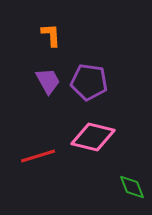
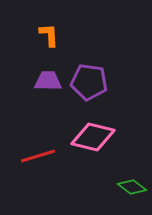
orange L-shape: moved 2 px left
purple trapezoid: rotated 60 degrees counterclockwise
green diamond: rotated 32 degrees counterclockwise
